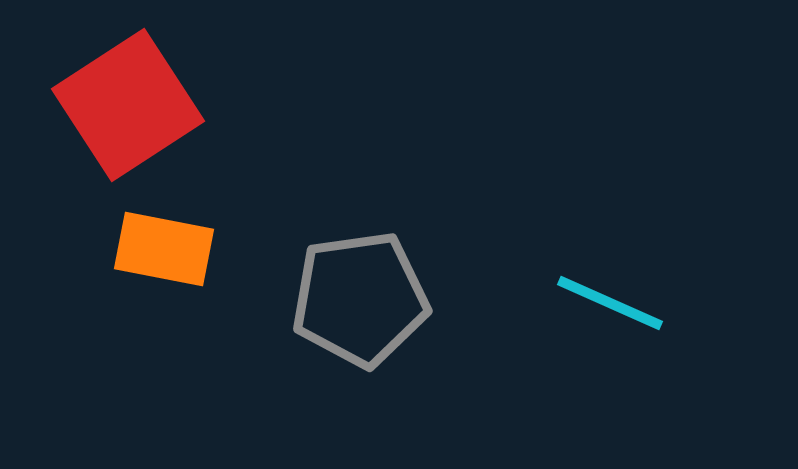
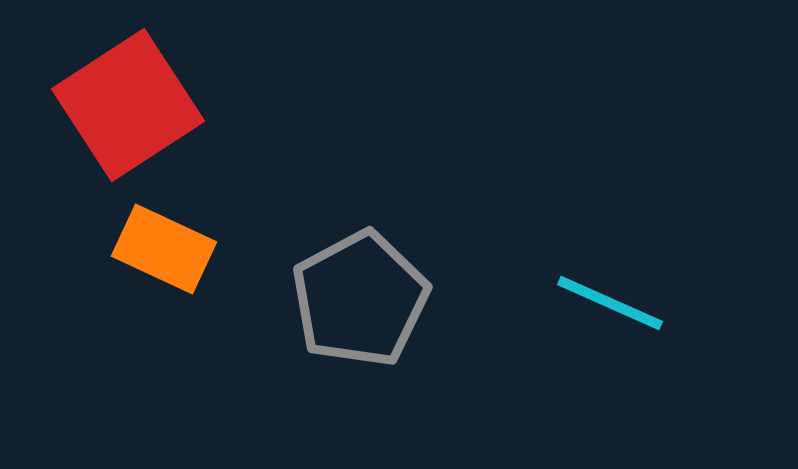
orange rectangle: rotated 14 degrees clockwise
gray pentagon: rotated 20 degrees counterclockwise
